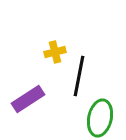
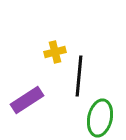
black line: rotated 6 degrees counterclockwise
purple rectangle: moved 1 px left, 1 px down
